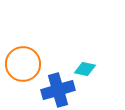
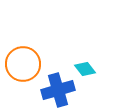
cyan diamond: rotated 40 degrees clockwise
